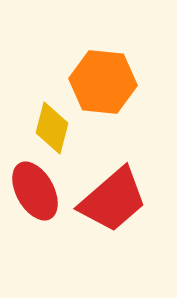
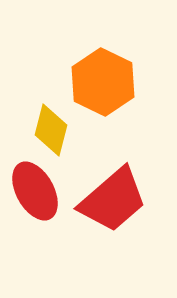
orange hexagon: rotated 20 degrees clockwise
yellow diamond: moved 1 px left, 2 px down
